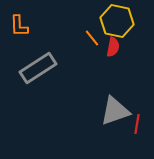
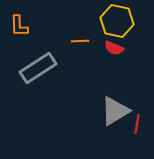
orange line: moved 12 px left, 3 px down; rotated 54 degrees counterclockwise
red semicircle: moved 1 px right, 1 px down; rotated 102 degrees clockwise
gray triangle: rotated 12 degrees counterclockwise
